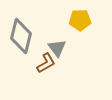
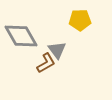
gray diamond: rotated 44 degrees counterclockwise
gray triangle: moved 2 px down
